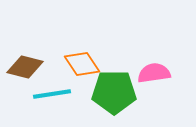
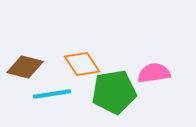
green pentagon: rotated 9 degrees counterclockwise
